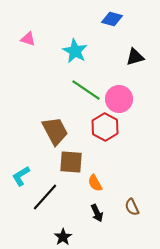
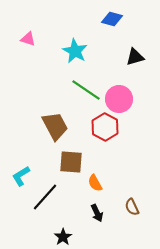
brown trapezoid: moved 5 px up
